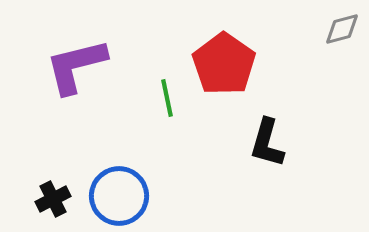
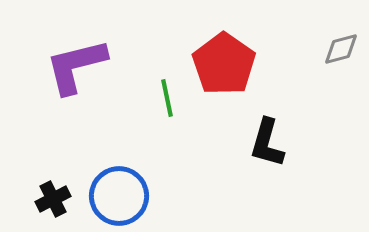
gray diamond: moved 1 px left, 20 px down
